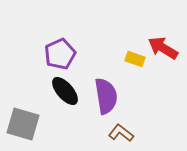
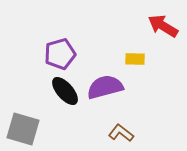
red arrow: moved 22 px up
purple pentagon: rotated 8 degrees clockwise
yellow rectangle: rotated 18 degrees counterclockwise
purple semicircle: moved 1 px left, 9 px up; rotated 96 degrees counterclockwise
gray square: moved 5 px down
